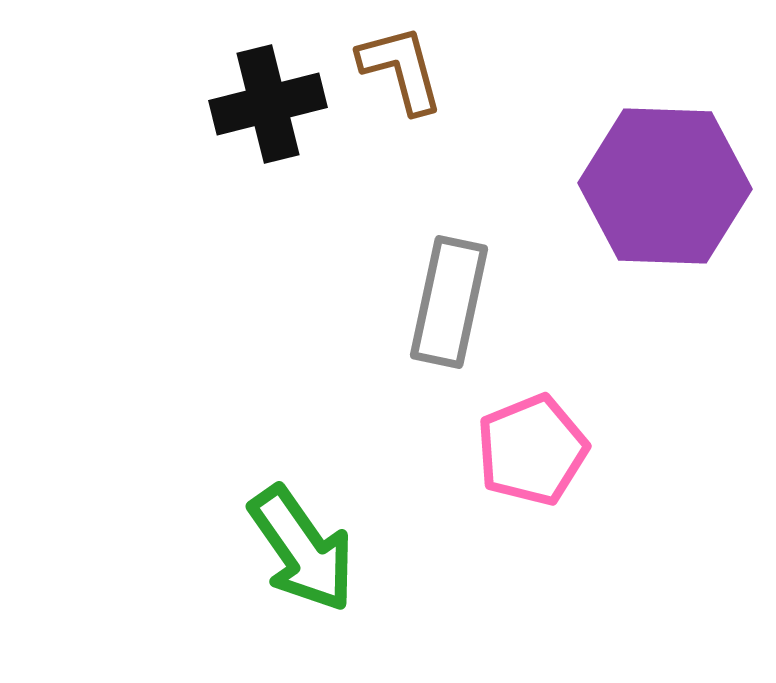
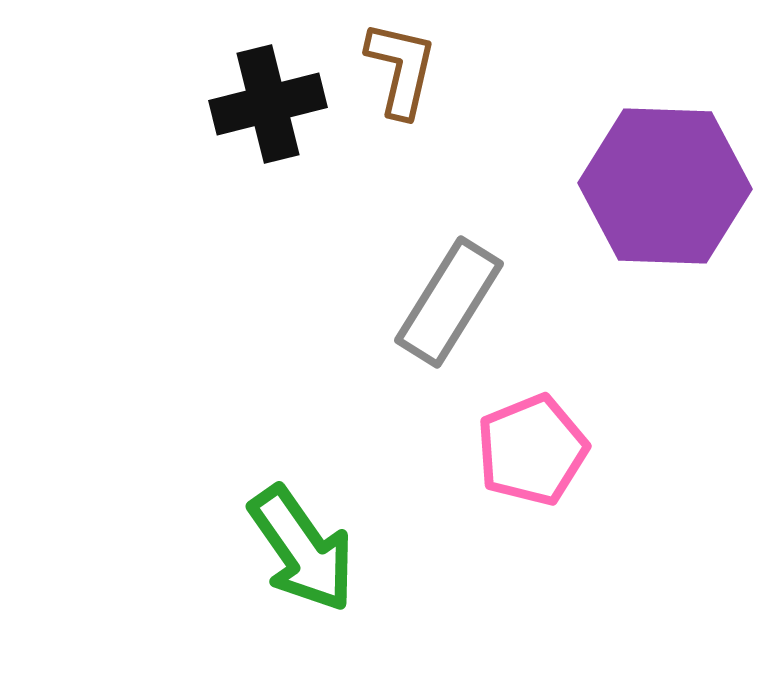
brown L-shape: rotated 28 degrees clockwise
gray rectangle: rotated 20 degrees clockwise
